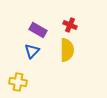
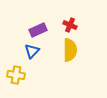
purple rectangle: rotated 54 degrees counterclockwise
yellow semicircle: moved 3 px right
yellow cross: moved 2 px left, 7 px up
